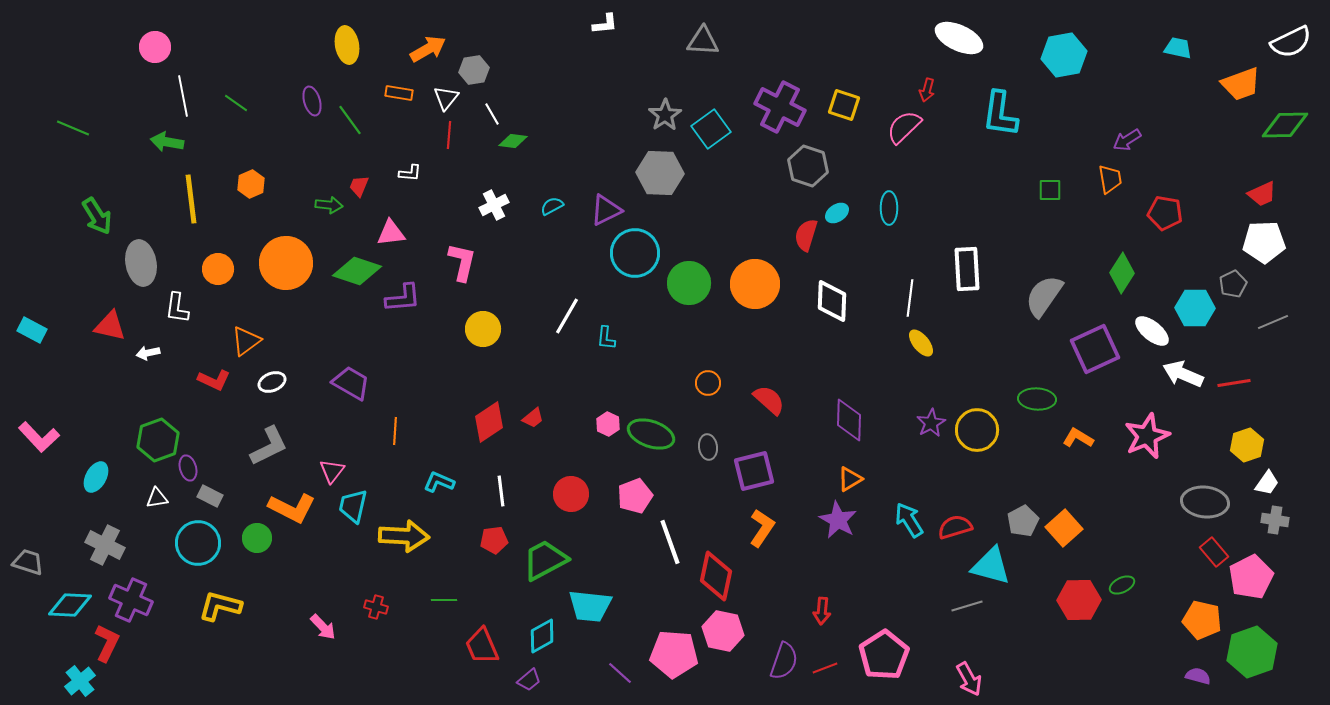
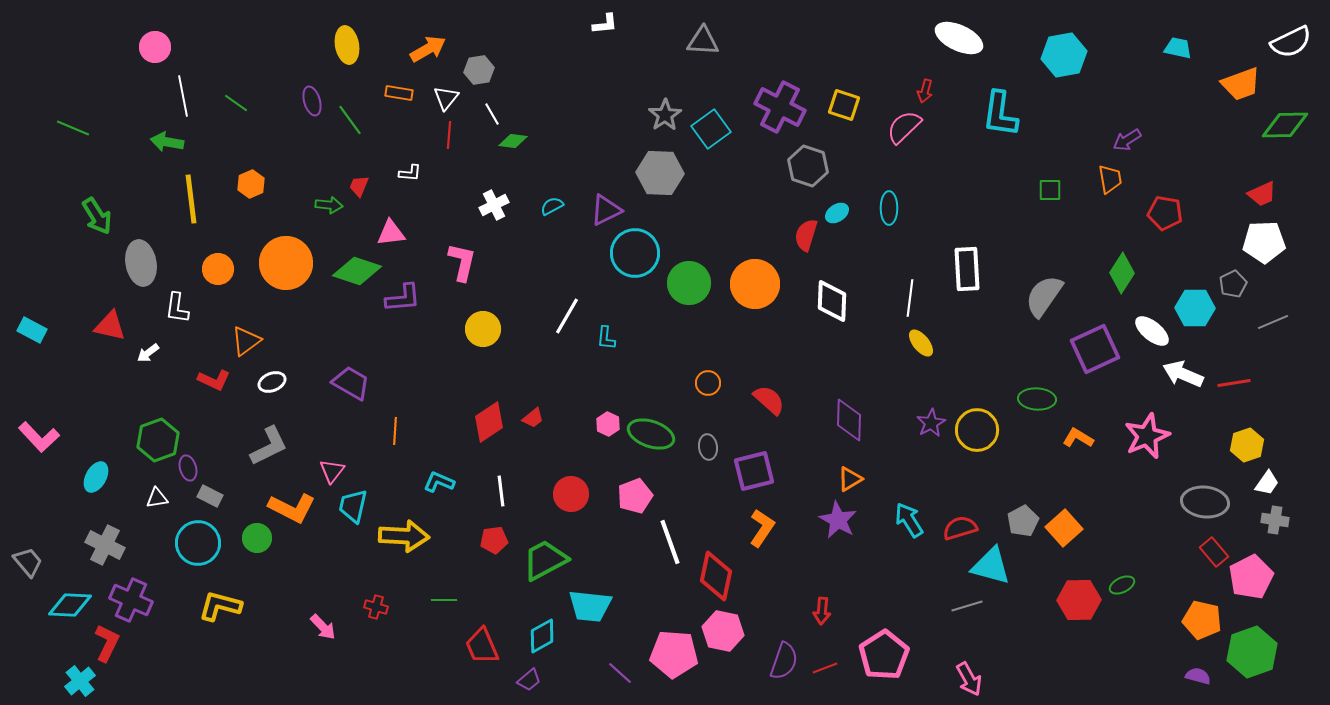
gray hexagon at (474, 70): moved 5 px right
red arrow at (927, 90): moved 2 px left, 1 px down
white arrow at (148, 353): rotated 25 degrees counterclockwise
red semicircle at (955, 527): moved 5 px right, 1 px down
gray trapezoid at (28, 562): rotated 32 degrees clockwise
